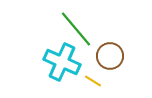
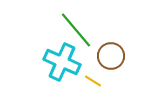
green line: moved 1 px down
brown circle: moved 1 px right
